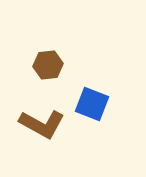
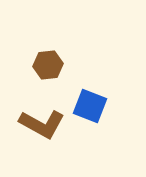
blue square: moved 2 px left, 2 px down
